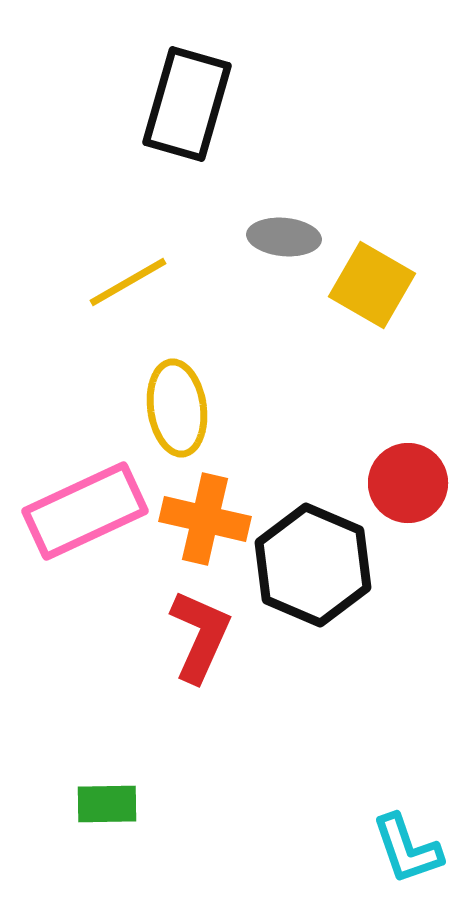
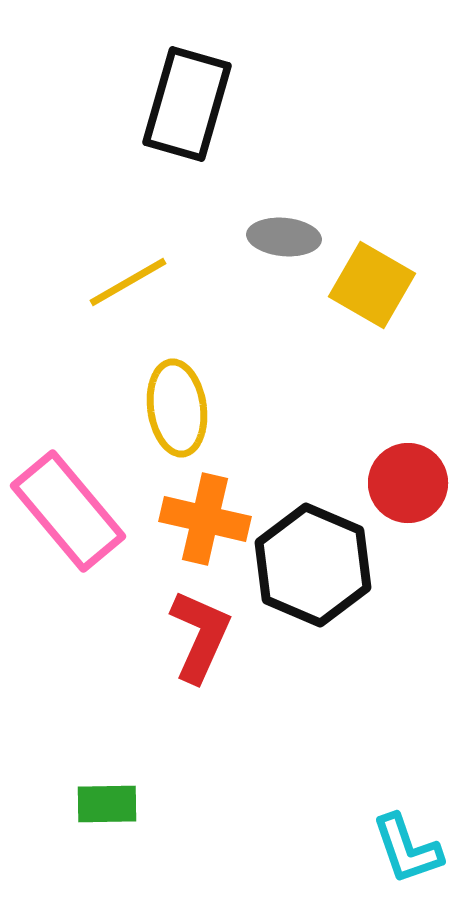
pink rectangle: moved 17 px left; rotated 75 degrees clockwise
